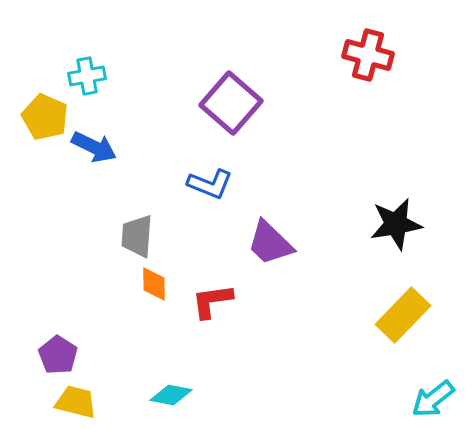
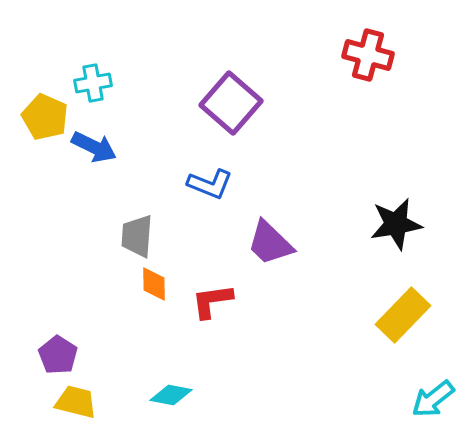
cyan cross: moved 6 px right, 7 px down
